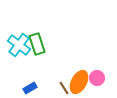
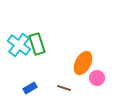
orange ellipse: moved 4 px right, 19 px up
brown line: rotated 40 degrees counterclockwise
